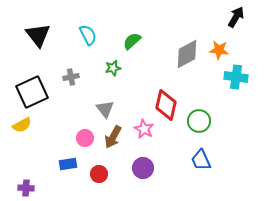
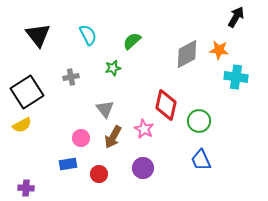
black square: moved 5 px left; rotated 8 degrees counterclockwise
pink circle: moved 4 px left
